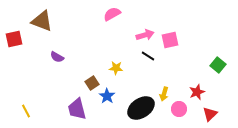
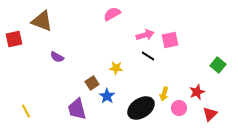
pink circle: moved 1 px up
